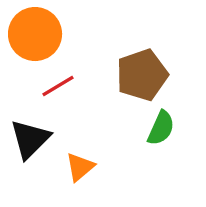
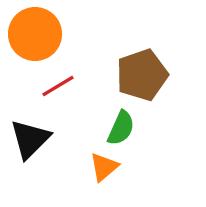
green semicircle: moved 40 px left
orange triangle: moved 24 px right
